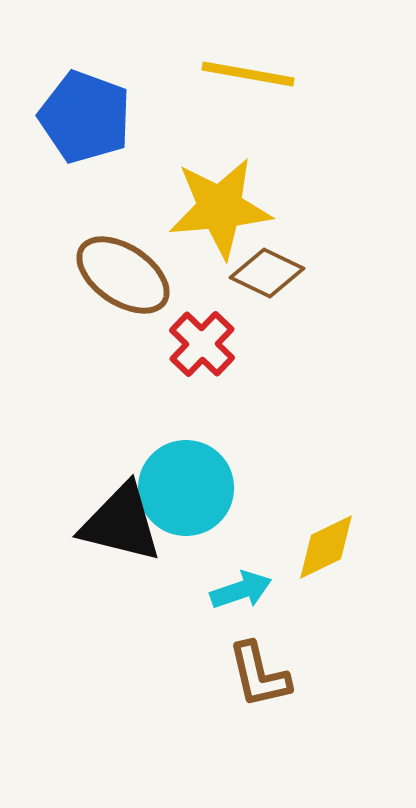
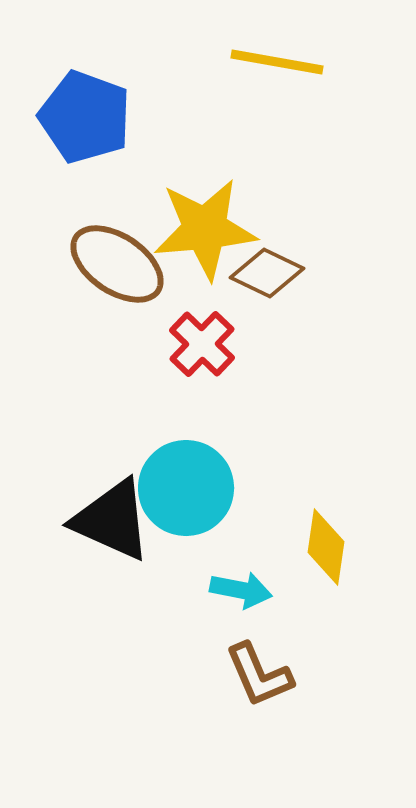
yellow line: moved 29 px right, 12 px up
yellow star: moved 15 px left, 21 px down
brown ellipse: moved 6 px left, 11 px up
black triangle: moved 9 px left, 3 px up; rotated 10 degrees clockwise
yellow diamond: rotated 56 degrees counterclockwise
cyan arrow: rotated 30 degrees clockwise
brown L-shape: rotated 10 degrees counterclockwise
